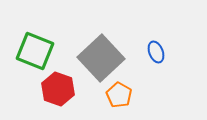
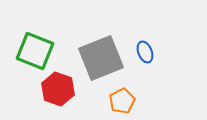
blue ellipse: moved 11 px left
gray square: rotated 21 degrees clockwise
orange pentagon: moved 3 px right, 6 px down; rotated 15 degrees clockwise
